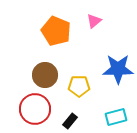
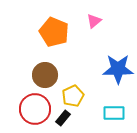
orange pentagon: moved 2 px left, 1 px down
yellow pentagon: moved 6 px left, 10 px down; rotated 25 degrees counterclockwise
cyan rectangle: moved 2 px left, 4 px up; rotated 15 degrees clockwise
black rectangle: moved 7 px left, 3 px up
